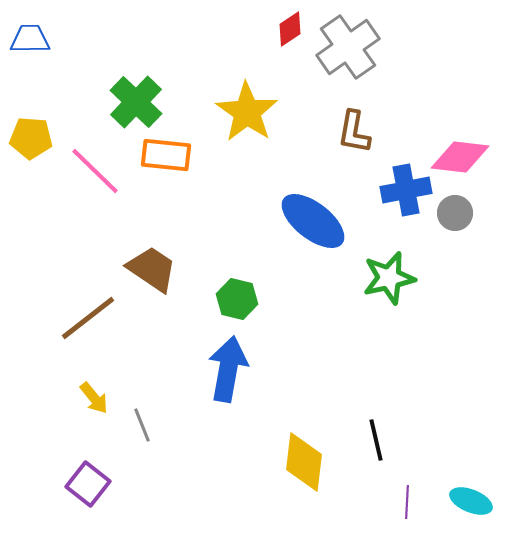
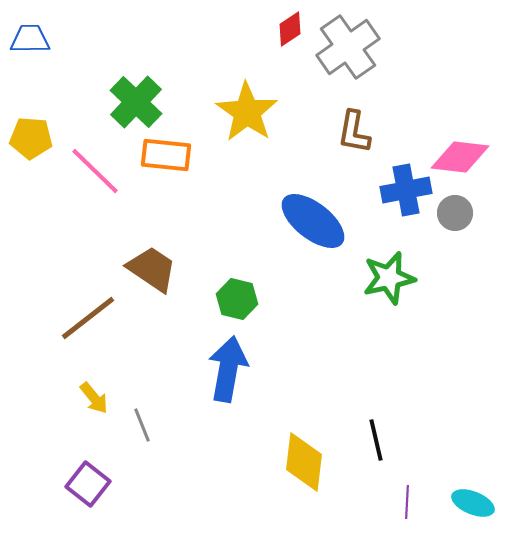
cyan ellipse: moved 2 px right, 2 px down
